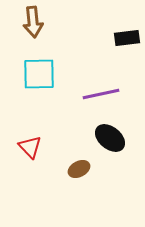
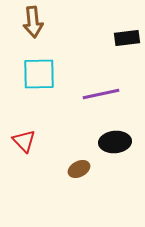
black ellipse: moved 5 px right, 4 px down; rotated 44 degrees counterclockwise
red triangle: moved 6 px left, 6 px up
